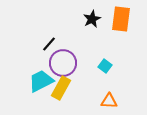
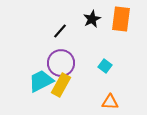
black line: moved 11 px right, 13 px up
purple circle: moved 2 px left
yellow rectangle: moved 3 px up
orange triangle: moved 1 px right, 1 px down
